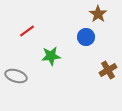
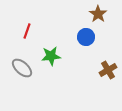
red line: rotated 35 degrees counterclockwise
gray ellipse: moved 6 px right, 8 px up; rotated 25 degrees clockwise
